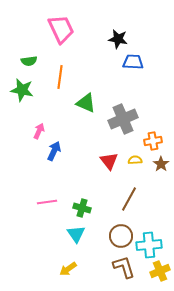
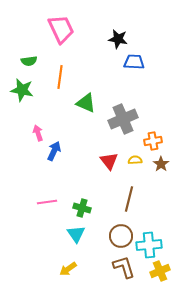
blue trapezoid: moved 1 px right
pink arrow: moved 1 px left, 2 px down; rotated 42 degrees counterclockwise
brown line: rotated 15 degrees counterclockwise
